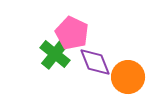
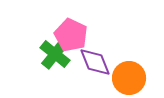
pink pentagon: moved 1 px left, 2 px down
orange circle: moved 1 px right, 1 px down
